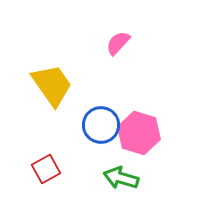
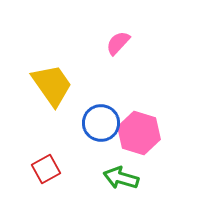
blue circle: moved 2 px up
